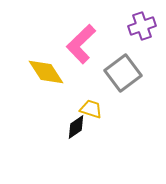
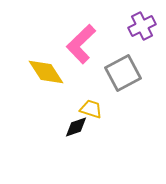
purple cross: rotated 8 degrees counterclockwise
gray square: rotated 9 degrees clockwise
black diamond: rotated 15 degrees clockwise
